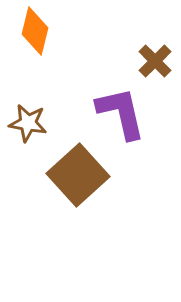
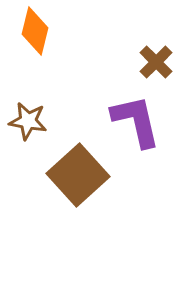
brown cross: moved 1 px right, 1 px down
purple L-shape: moved 15 px right, 8 px down
brown star: moved 2 px up
